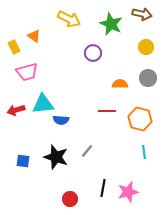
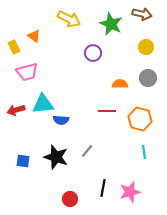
pink star: moved 2 px right
